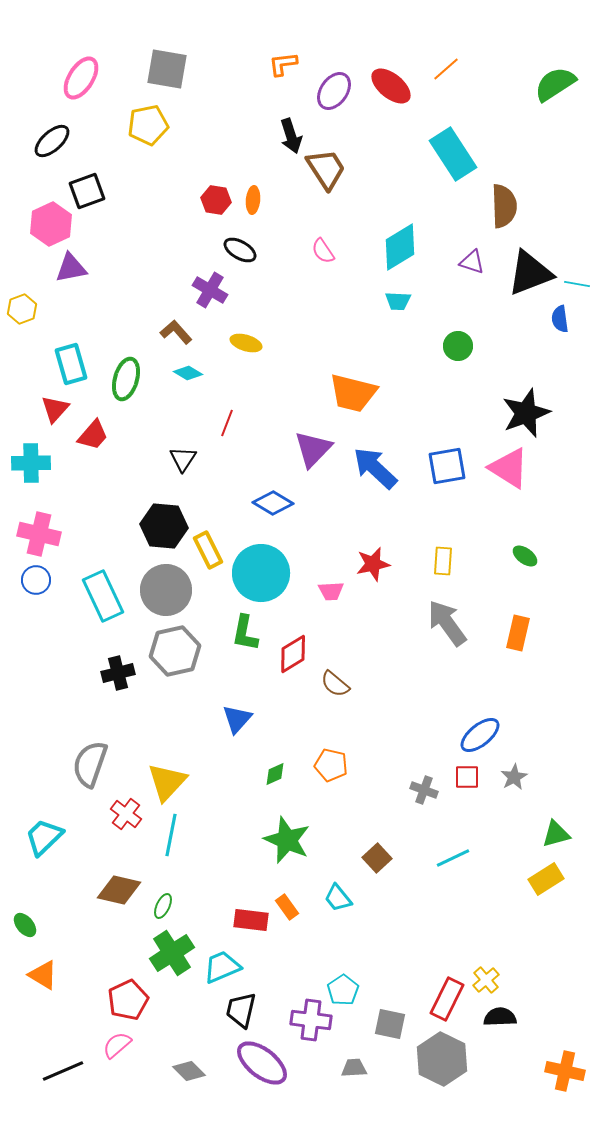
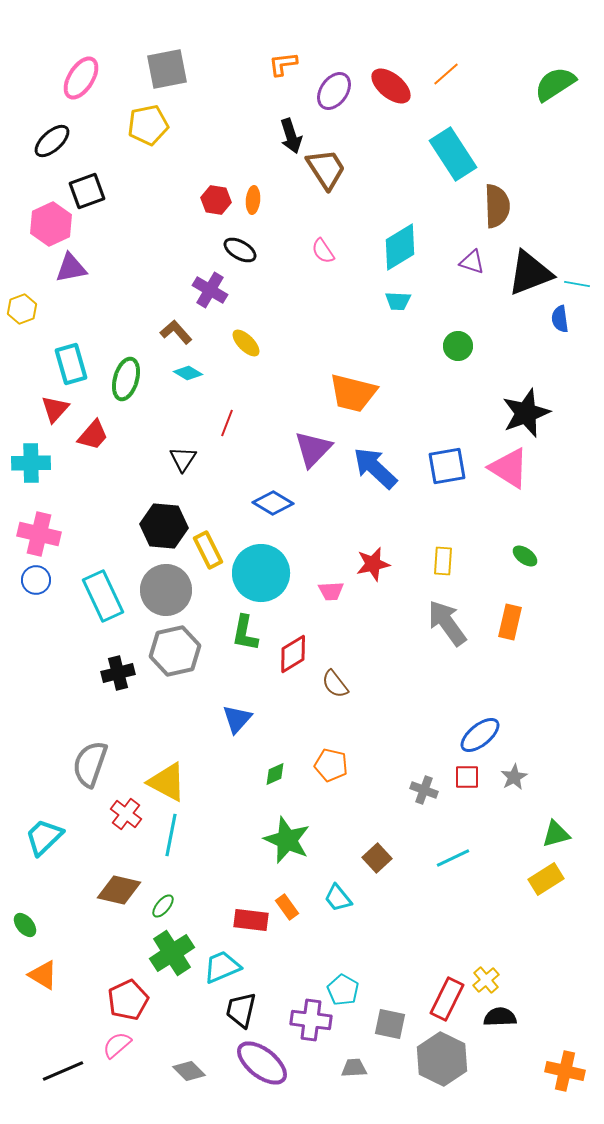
gray square at (167, 69): rotated 21 degrees counterclockwise
orange line at (446, 69): moved 5 px down
brown semicircle at (504, 206): moved 7 px left
yellow ellipse at (246, 343): rotated 28 degrees clockwise
orange rectangle at (518, 633): moved 8 px left, 11 px up
brown semicircle at (335, 684): rotated 12 degrees clockwise
yellow triangle at (167, 782): rotated 45 degrees counterclockwise
green ellipse at (163, 906): rotated 15 degrees clockwise
cyan pentagon at (343, 990): rotated 8 degrees counterclockwise
